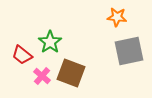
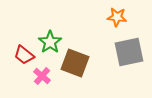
gray square: moved 1 px down
red trapezoid: moved 2 px right
brown square: moved 4 px right, 10 px up
